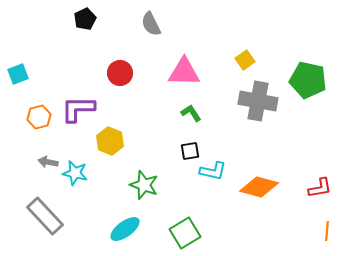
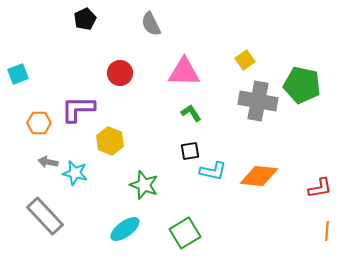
green pentagon: moved 6 px left, 5 px down
orange hexagon: moved 6 px down; rotated 15 degrees clockwise
orange diamond: moved 11 px up; rotated 9 degrees counterclockwise
